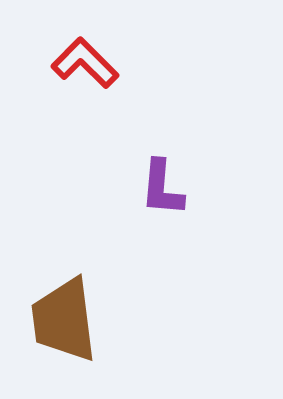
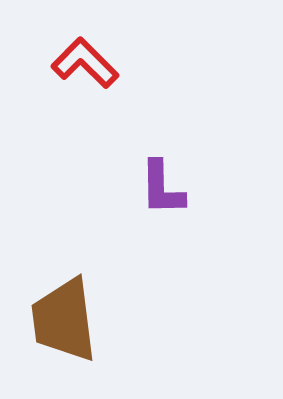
purple L-shape: rotated 6 degrees counterclockwise
